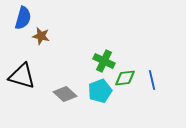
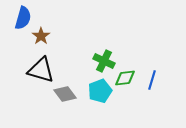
brown star: rotated 24 degrees clockwise
black triangle: moved 19 px right, 6 px up
blue line: rotated 30 degrees clockwise
gray diamond: rotated 10 degrees clockwise
